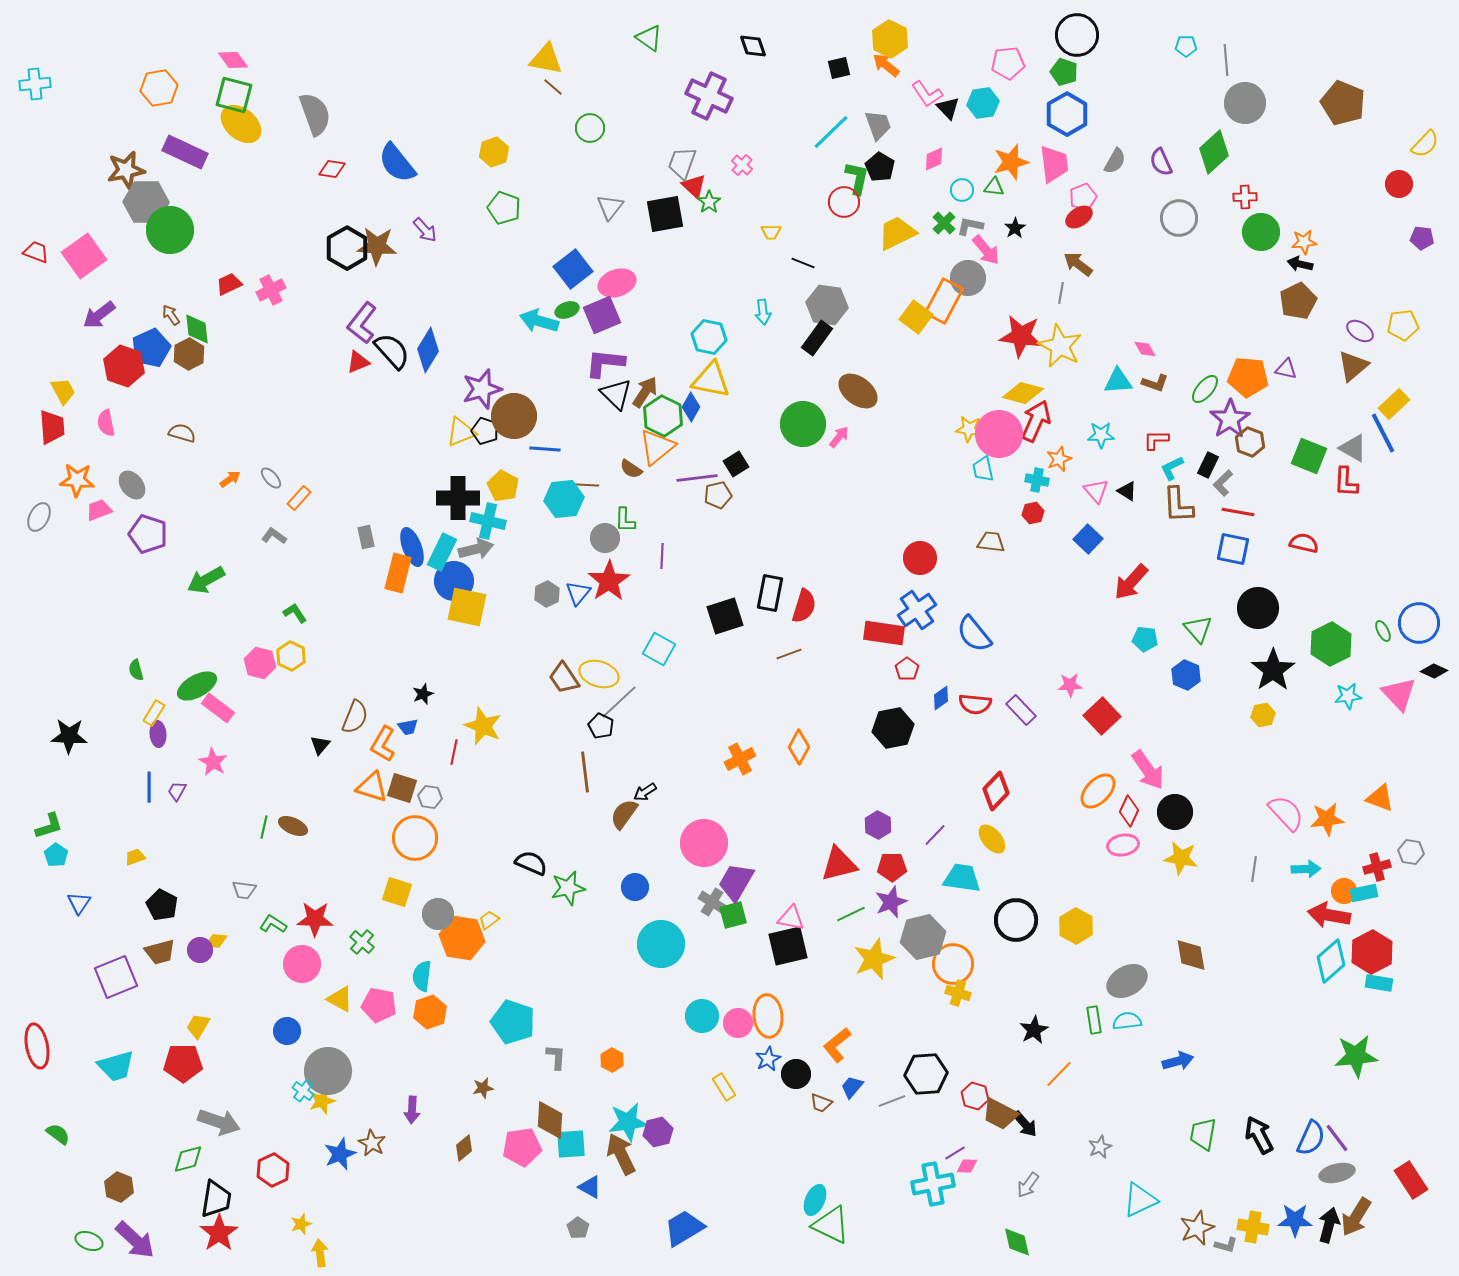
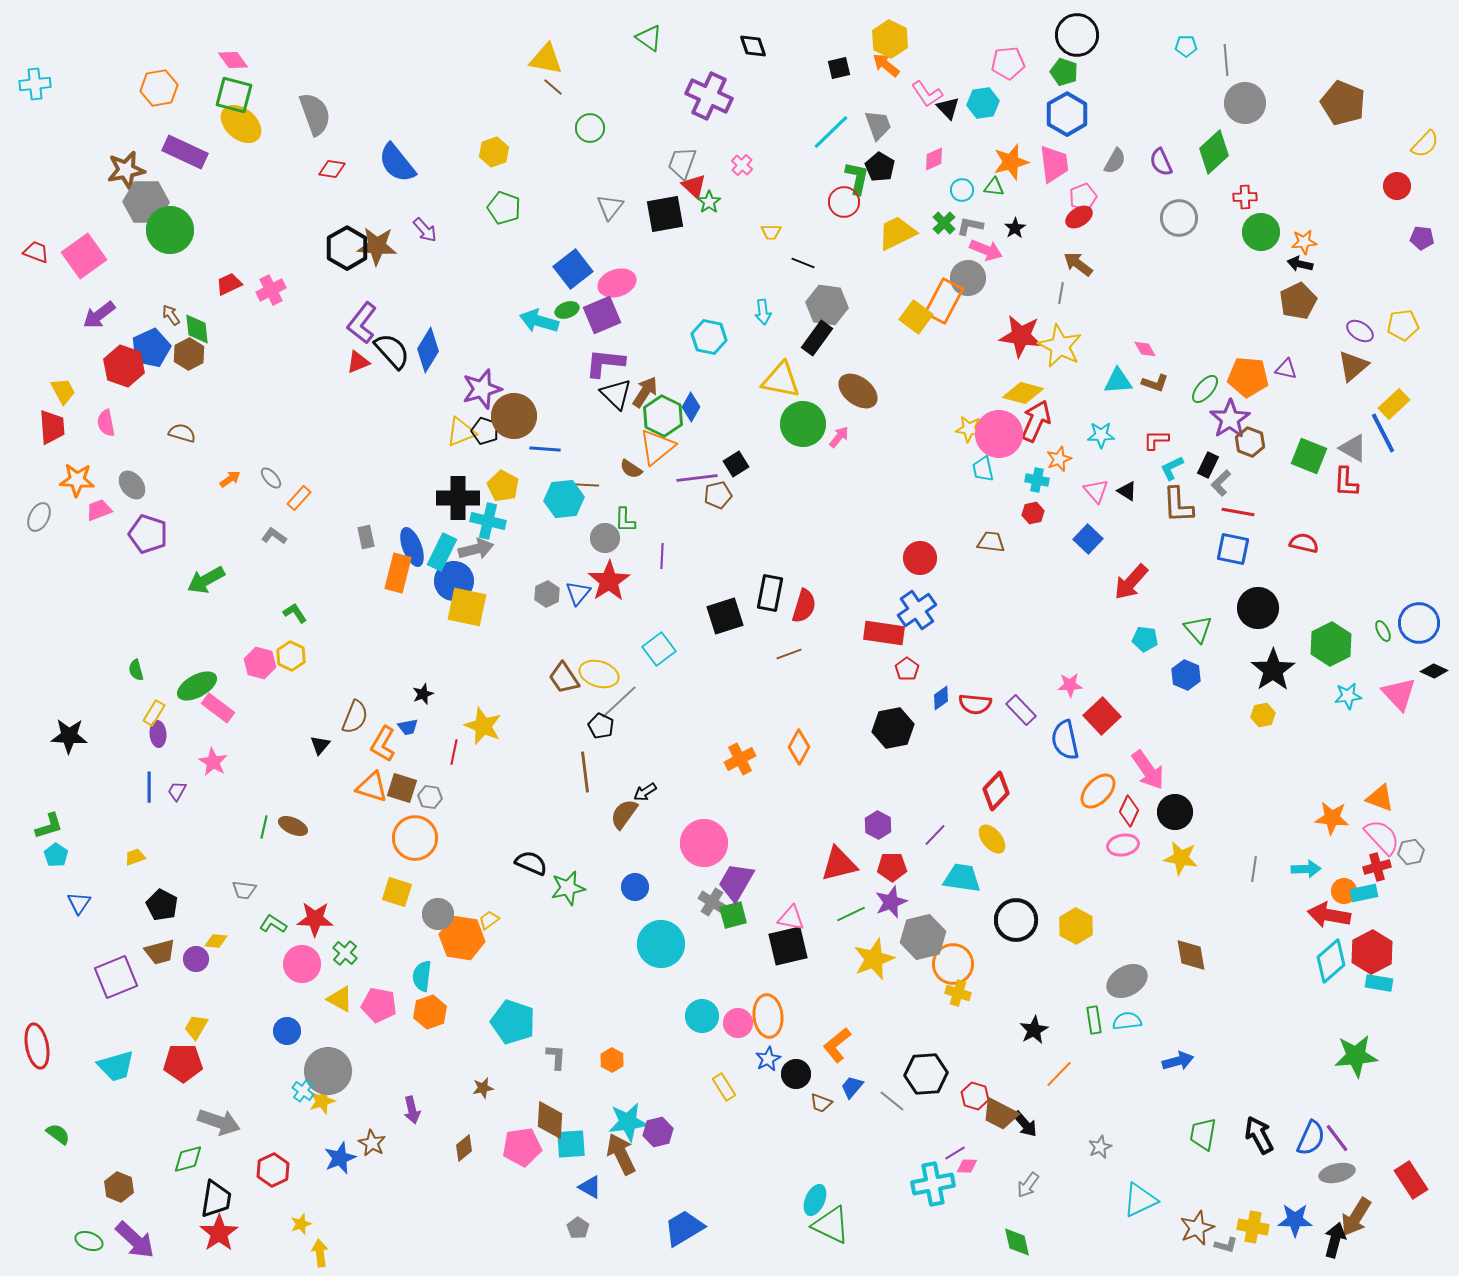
red circle at (1399, 184): moved 2 px left, 2 px down
pink arrow at (986, 250): rotated 28 degrees counterclockwise
yellow triangle at (711, 380): moved 70 px right
gray L-shape at (1223, 483): moved 2 px left
blue semicircle at (974, 634): moved 91 px right, 106 px down; rotated 27 degrees clockwise
cyan square at (659, 649): rotated 24 degrees clockwise
pink semicircle at (1286, 813): moved 96 px right, 24 px down
orange star at (1327, 819): moved 5 px right, 1 px up; rotated 12 degrees clockwise
gray hexagon at (1411, 852): rotated 20 degrees counterclockwise
green cross at (362, 942): moved 17 px left, 11 px down
purple circle at (200, 950): moved 4 px left, 9 px down
yellow trapezoid at (198, 1026): moved 2 px left, 1 px down
gray line at (892, 1101): rotated 60 degrees clockwise
purple arrow at (412, 1110): rotated 16 degrees counterclockwise
blue star at (340, 1154): moved 4 px down
black arrow at (1329, 1225): moved 6 px right, 15 px down
